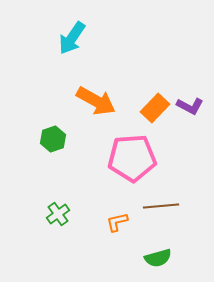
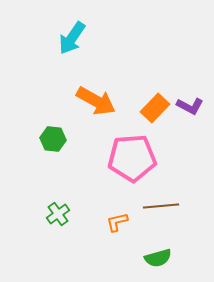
green hexagon: rotated 25 degrees clockwise
